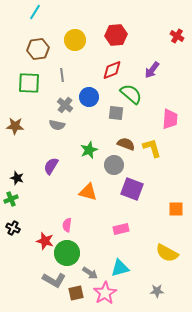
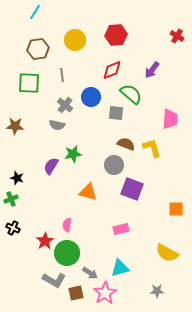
blue circle: moved 2 px right
green star: moved 16 px left, 4 px down; rotated 12 degrees clockwise
red star: rotated 24 degrees clockwise
